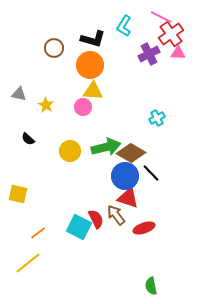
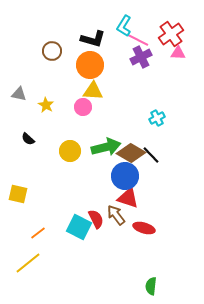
pink line: moved 23 px left, 23 px down
brown circle: moved 2 px left, 3 px down
purple cross: moved 8 px left, 3 px down
black line: moved 18 px up
red ellipse: rotated 35 degrees clockwise
green semicircle: rotated 18 degrees clockwise
